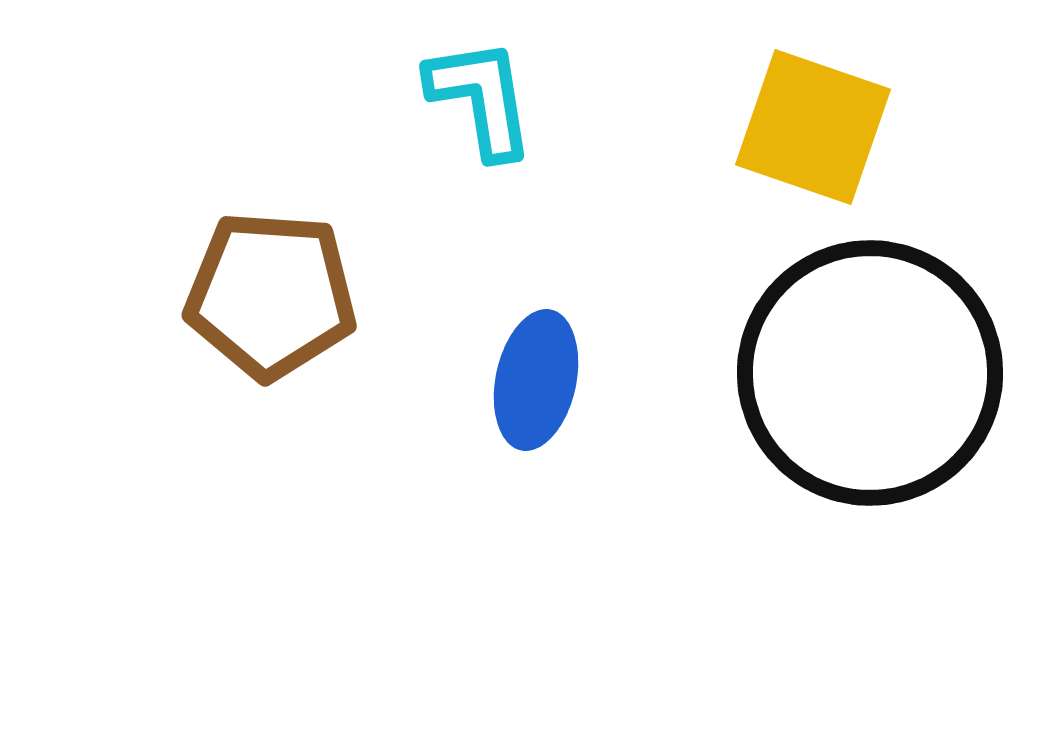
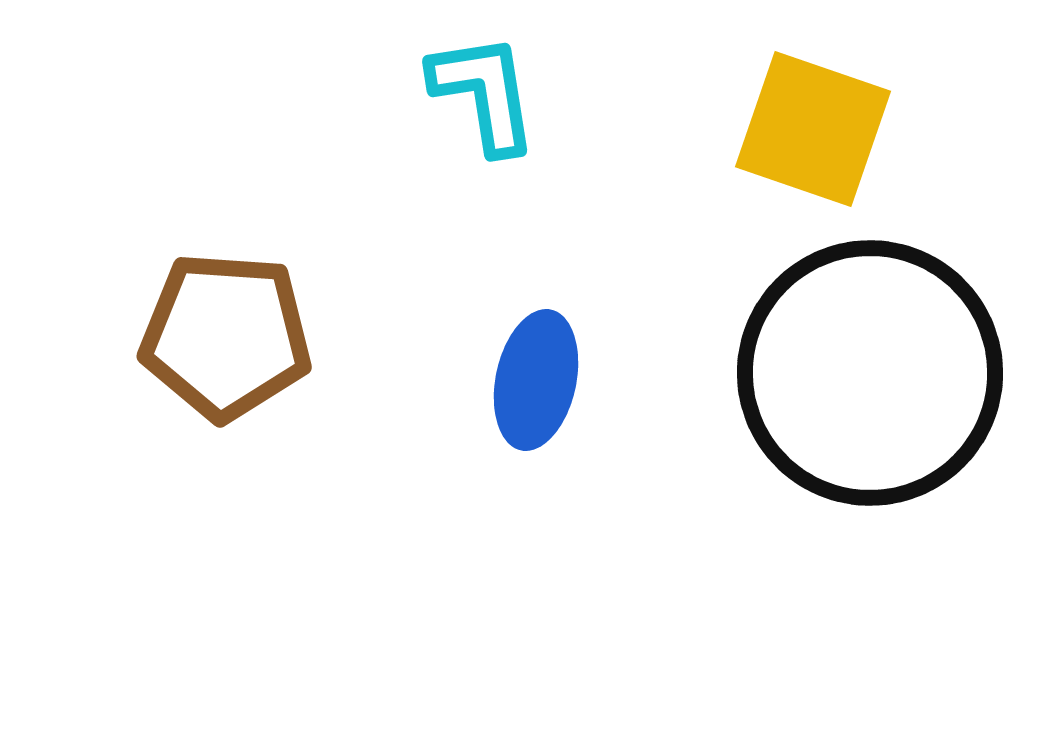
cyan L-shape: moved 3 px right, 5 px up
yellow square: moved 2 px down
brown pentagon: moved 45 px left, 41 px down
